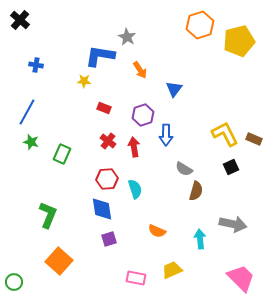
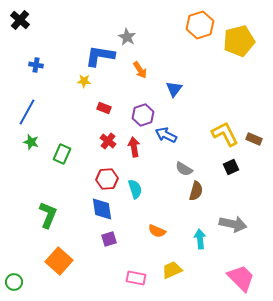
blue arrow: rotated 115 degrees clockwise
